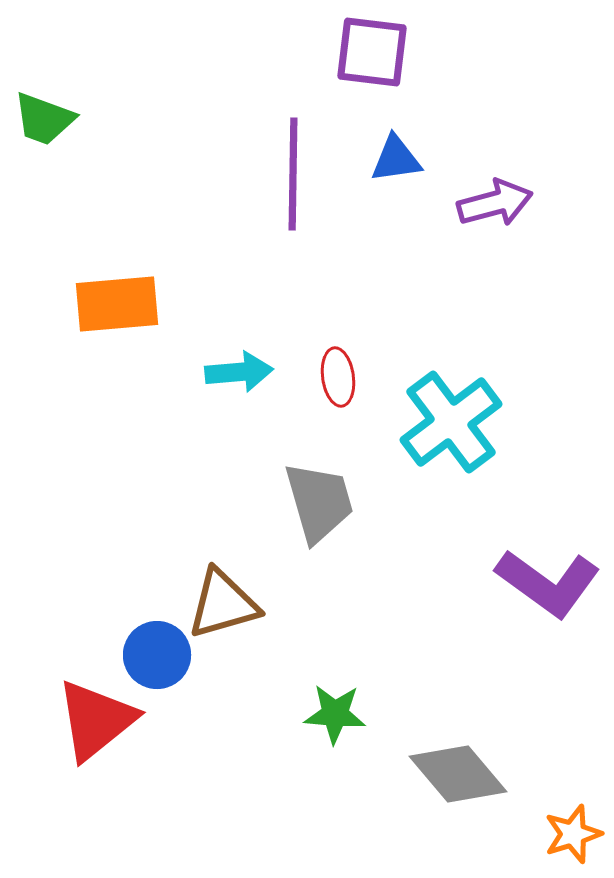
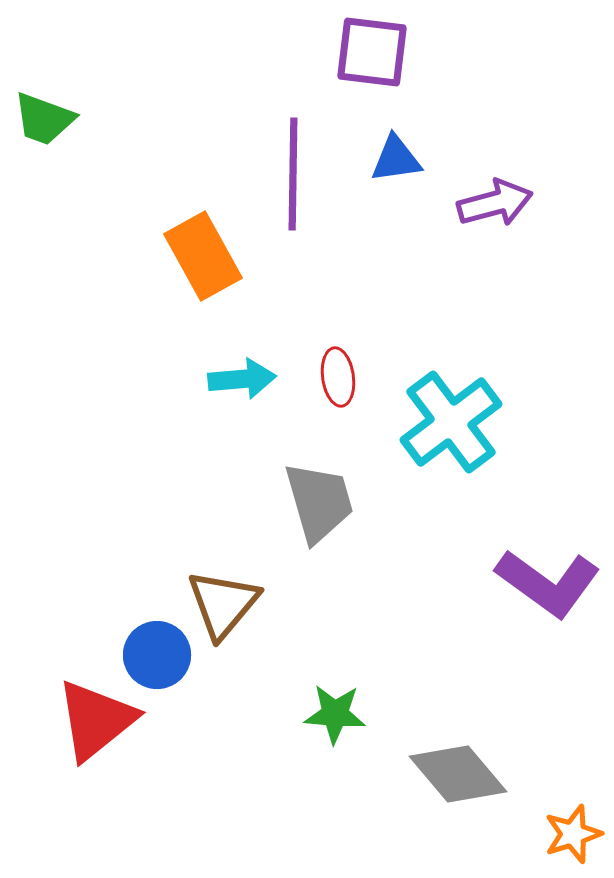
orange rectangle: moved 86 px right, 48 px up; rotated 66 degrees clockwise
cyan arrow: moved 3 px right, 7 px down
brown triangle: rotated 34 degrees counterclockwise
